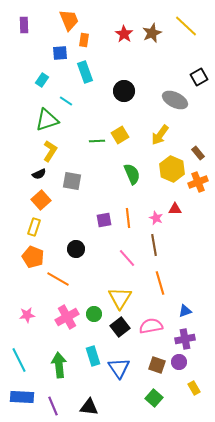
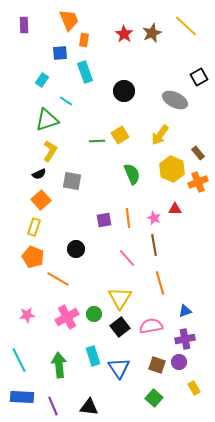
pink star at (156, 218): moved 2 px left
